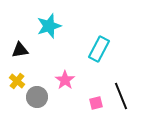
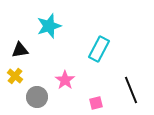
yellow cross: moved 2 px left, 5 px up
black line: moved 10 px right, 6 px up
